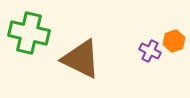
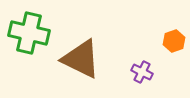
purple cross: moved 8 px left, 21 px down
